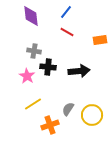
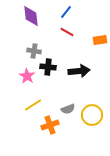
yellow line: moved 1 px down
gray semicircle: rotated 144 degrees counterclockwise
